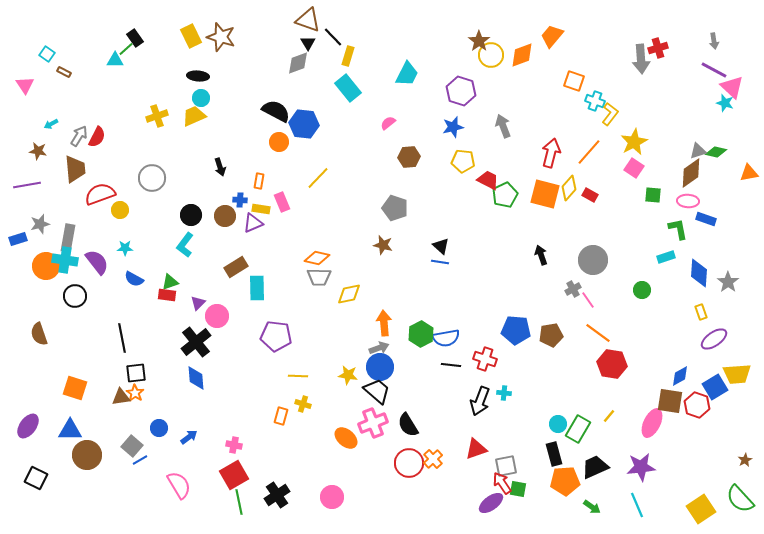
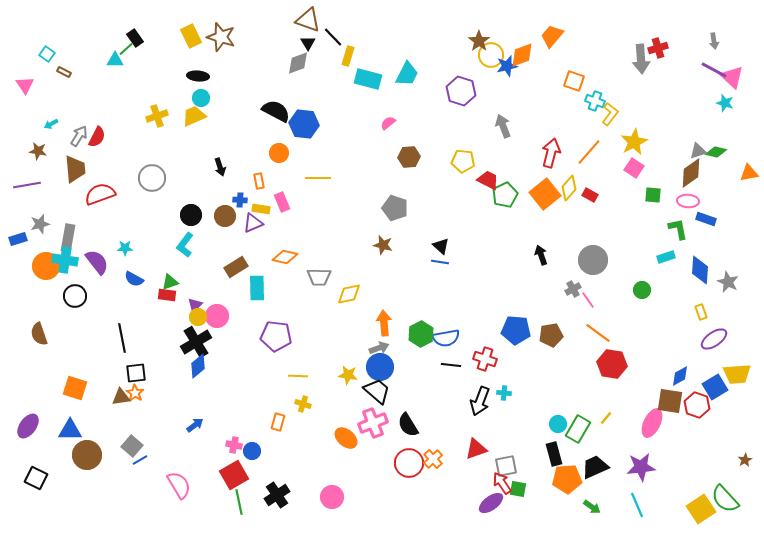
pink triangle at (732, 87): moved 10 px up
cyan rectangle at (348, 88): moved 20 px right, 9 px up; rotated 36 degrees counterclockwise
blue star at (453, 127): moved 54 px right, 61 px up
orange circle at (279, 142): moved 11 px down
yellow line at (318, 178): rotated 45 degrees clockwise
orange rectangle at (259, 181): rotated 21 degrees counterclockwise
orange square at (545, 194): rotated 36 degrees clockwise
yellow circle at (120, 210): moved 78 px right, 107 px down
orange diamond at (317, 258): moved 32 px left, 1 px up
blue diamond at (699, 273): moved 1 px right, 3 px up
gray star at (728, 282): rotated 10 degrees counterclockwise
purple triangle at (198, 303): moved 3 px left, 2 px down
black cross at (196, 342): rotated 8 degrees clockwise
blue diamond at (196, 378): moved 2 px right, 12 px up; rotated 55 degrees clockwise
orange rectangle at (281, 416): moved 3 px left, 6 px down
yellow line at (609, 416): moved 3 px left, 2 px down
blue circle at (159, 428): moved 93 px right, 23 px down
blue arrow at (189, 437): moved 6 px right, 12 px up
orange pentagon at (565, 481): moved 2 px right, 2 px up
green semicircle at (740, 499): moved 15 px left
